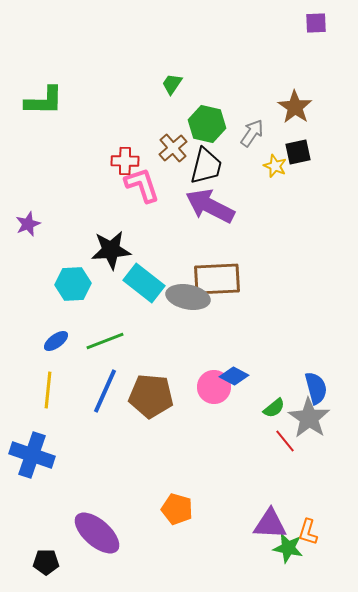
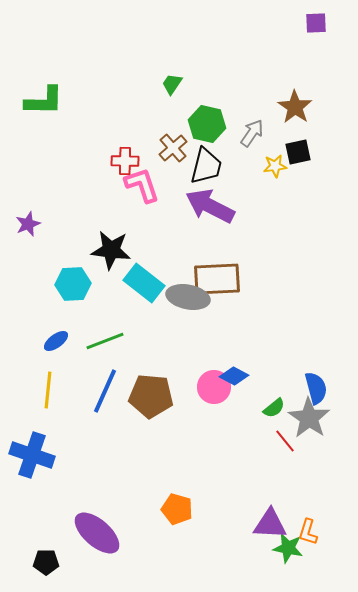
yellow star: rotated 30 degrees counterclockwise
black star: rotated 12 degrees clockwise
